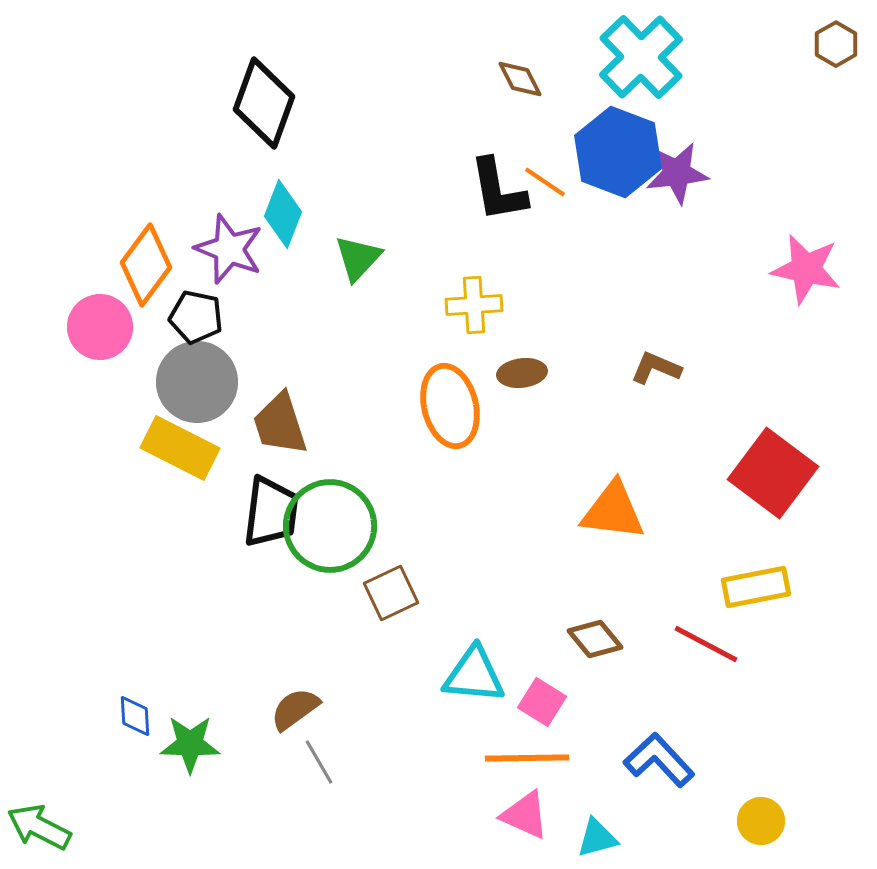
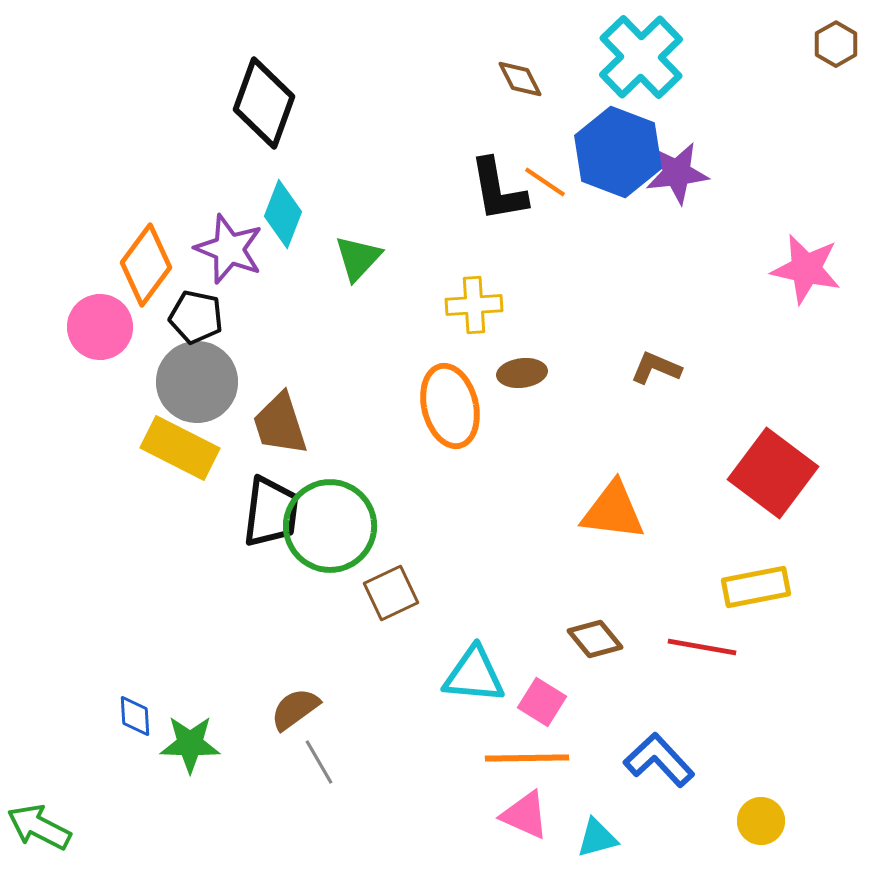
red line at (706, 644): moved 4 px left, 3 px down; rotated 18 degrees counterclockwise
